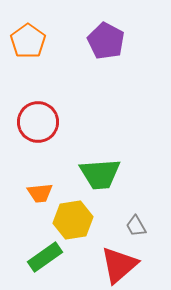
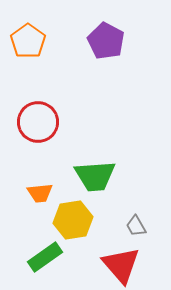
green trapezoid: moved 5 px left, 2 px down
red triangle: moved 2 px right; rotated 30 degrees counterclockwise
